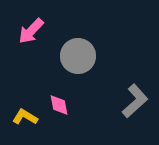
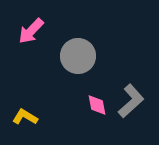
gray L-shape: moved 4 px left
pink diamond: moved 38 px right
